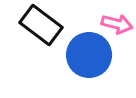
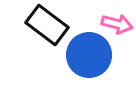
black rectangle: moved 6 px right
